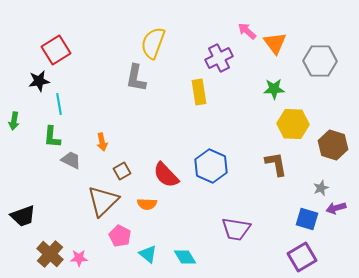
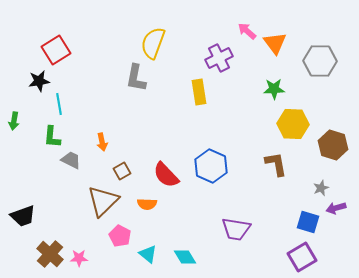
blue square: moved 1 px right, 3 px down
